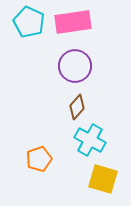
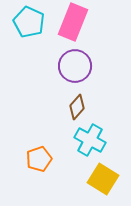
pink rectangle: rotated 60 degrees counterclockwise
yellow square: rotated 16 degrees clockwise
